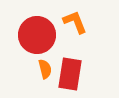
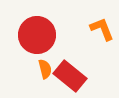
orange L-shape: moved 27 px right, 7 px down
red rectangle: moved 2 px down; rotated 60 degrees counterclockwise
